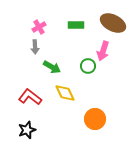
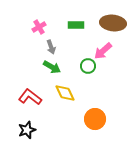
brown ellipse: rotated 20 degrees counterclockwise
gray arrow: moved 16 px right; rotated 16 degrees counterclockwise
pink arrow: rotated 30 degrees clockwise
